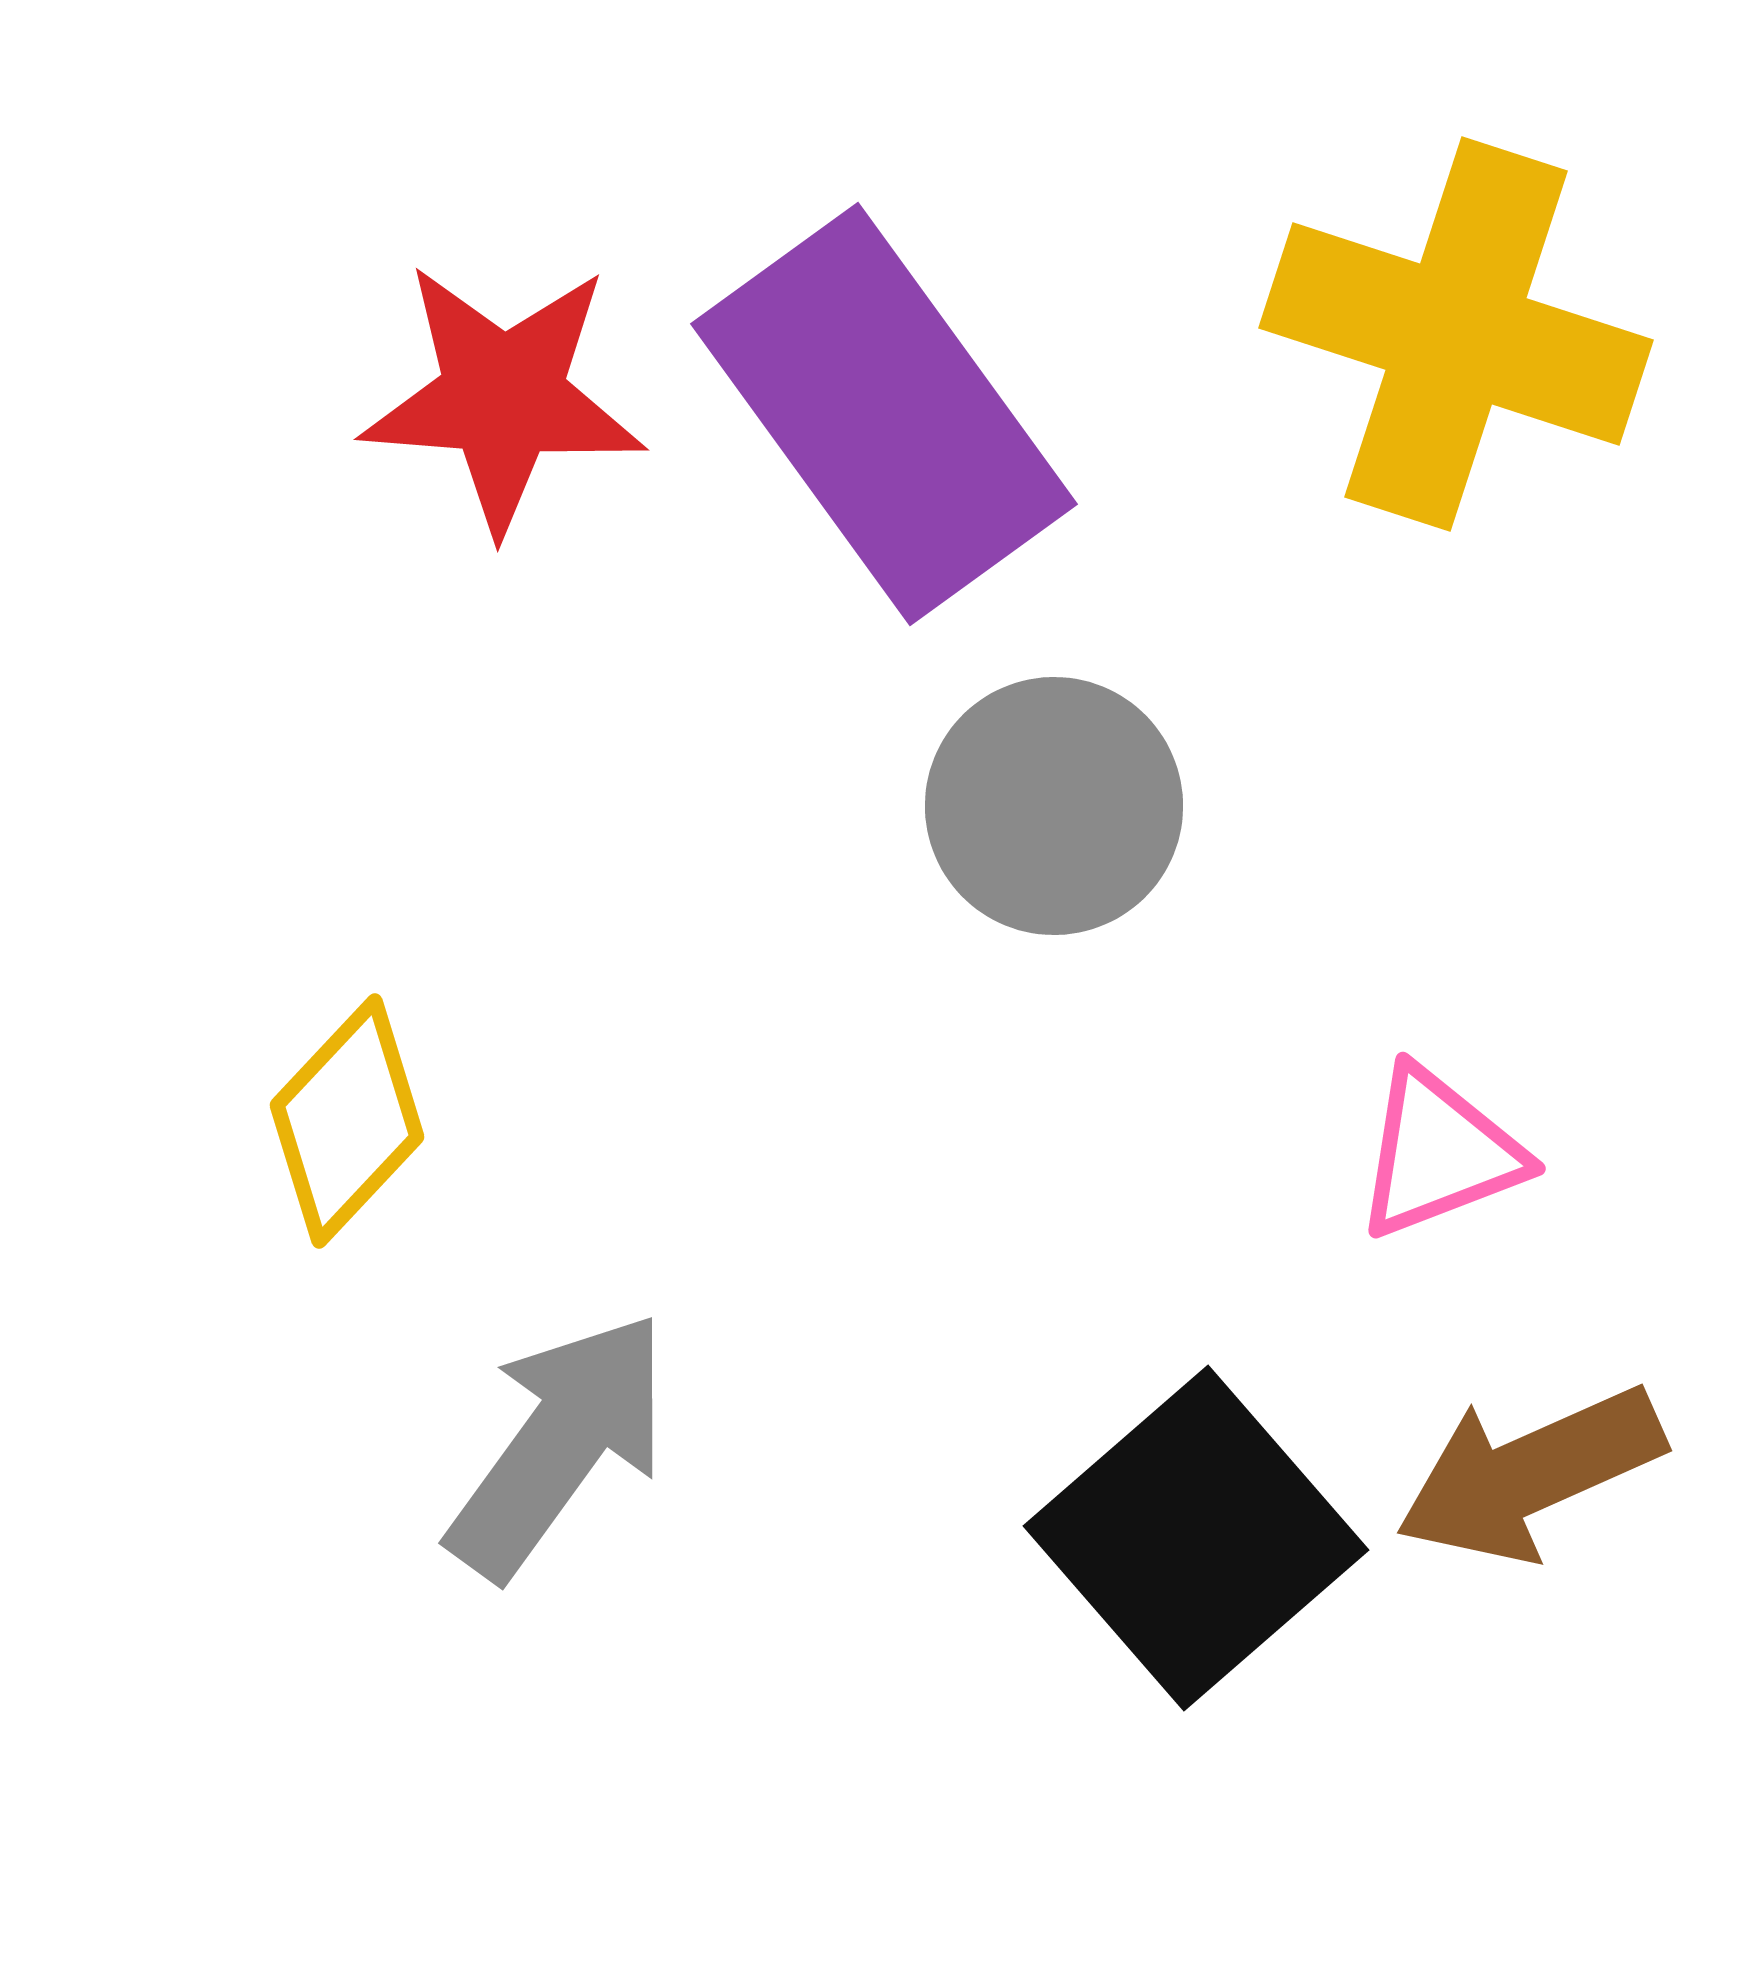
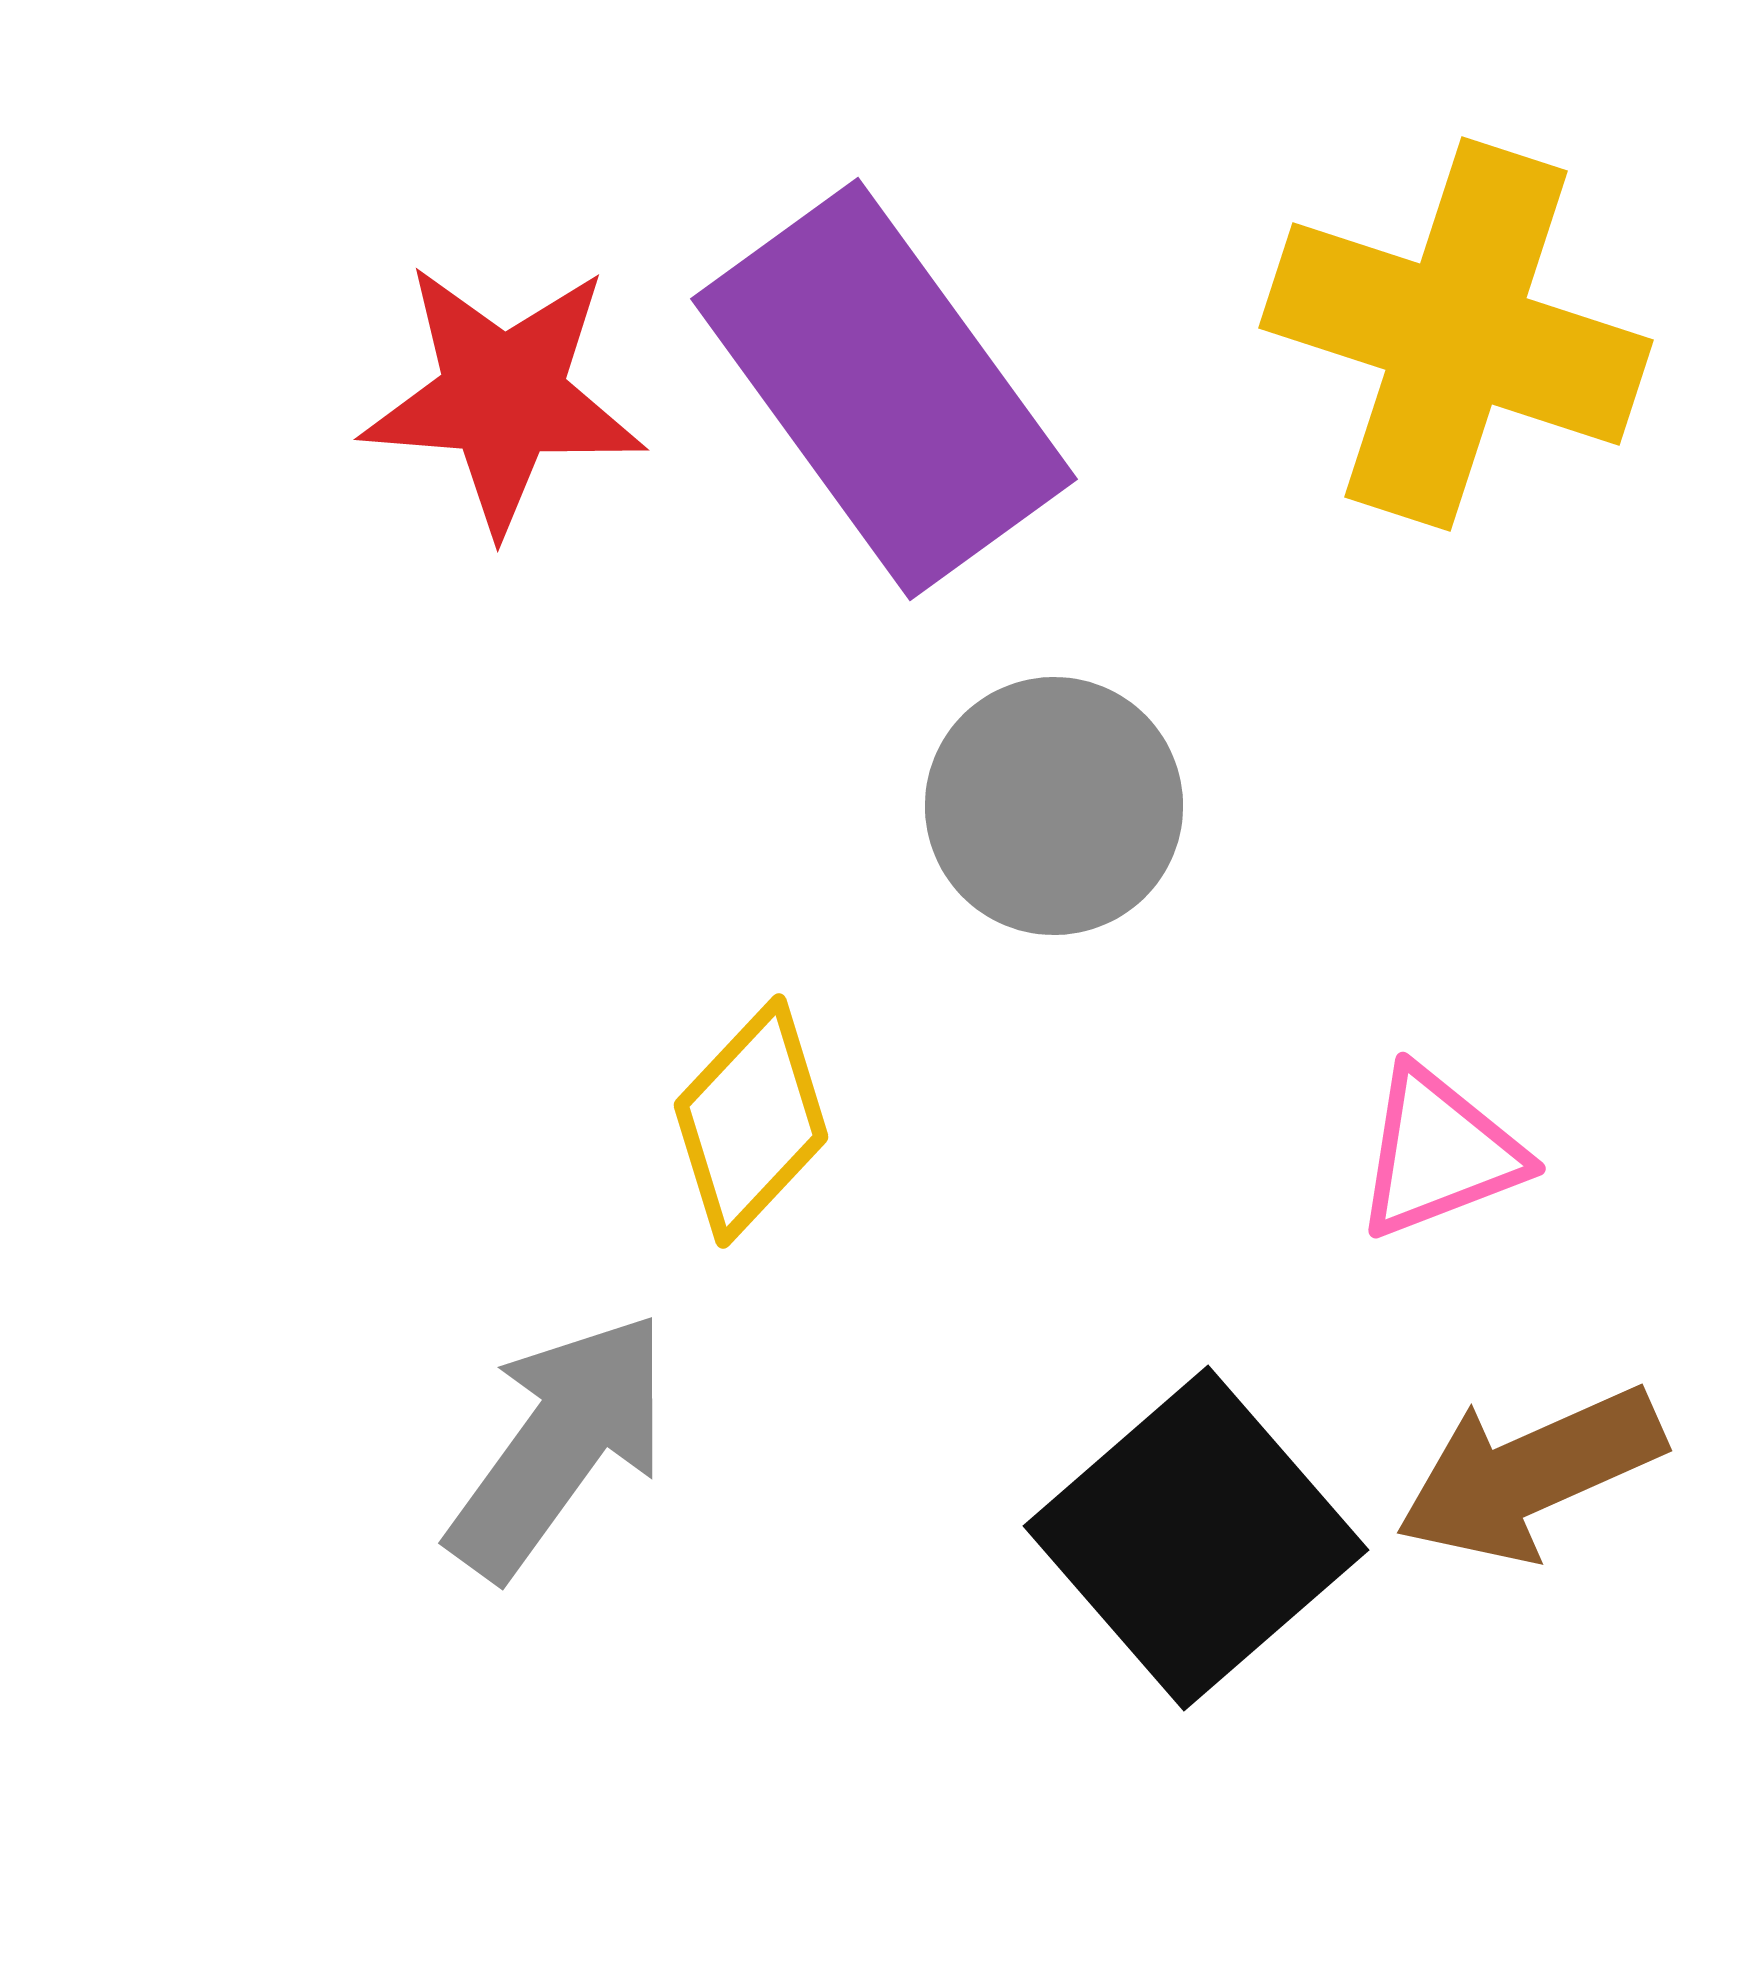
purple rectangle: moved 25 px up
yellow diamond: moved 404 px right
